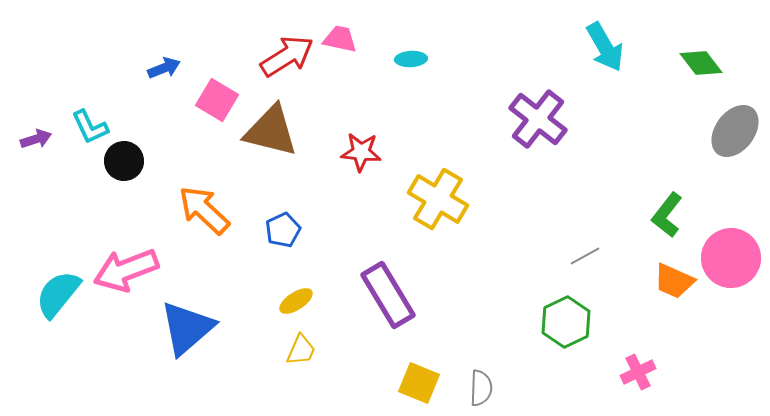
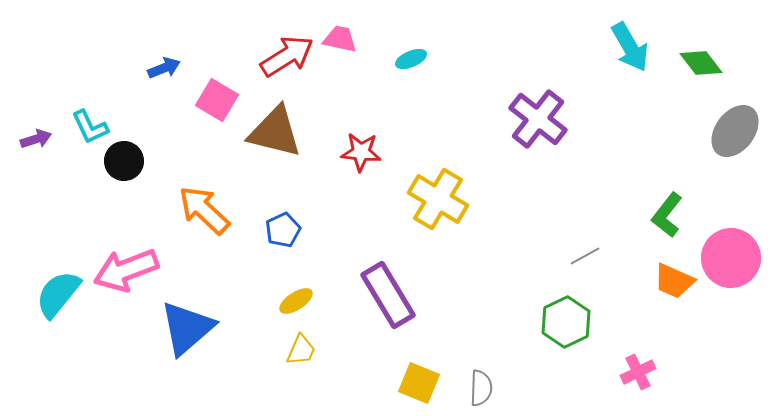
cyan arrow: moved 25 px right
cyan ellipse: rotated 20 degrees counterclockwise
brown triangle: moved 4 px right, 1 px down
